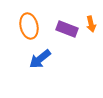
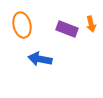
orange ellipse: moved 7 px left, 1 px up
blue arrow: rotated 50 degrees clockwise
